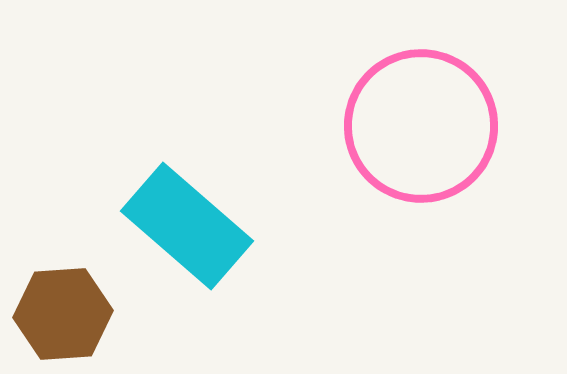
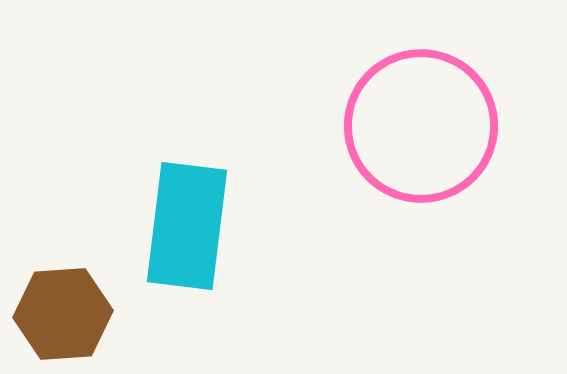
cyan rectangle: rotated 56 degrees clockwise
